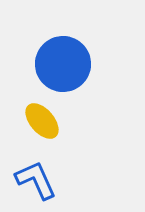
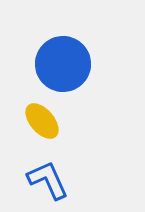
blue L-shape: moved 12 px right
